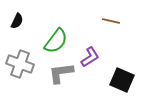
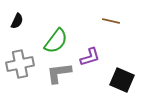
purple L-shape: rotated 15 degrees clockwise
gray cross: rotated 32 degrees counterclockwise
gray L-shape: moved 2 px left
